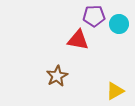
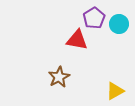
purple pentagon: moved 2 px down; rotated 30 degrees counterclockwise
red triangle: moved 1 px left
brown star: moved 2 px right, 1 px down
